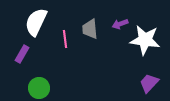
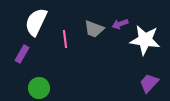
gray trapezoid: moved 4 px right; rotated 65 degrees counterclockwise
